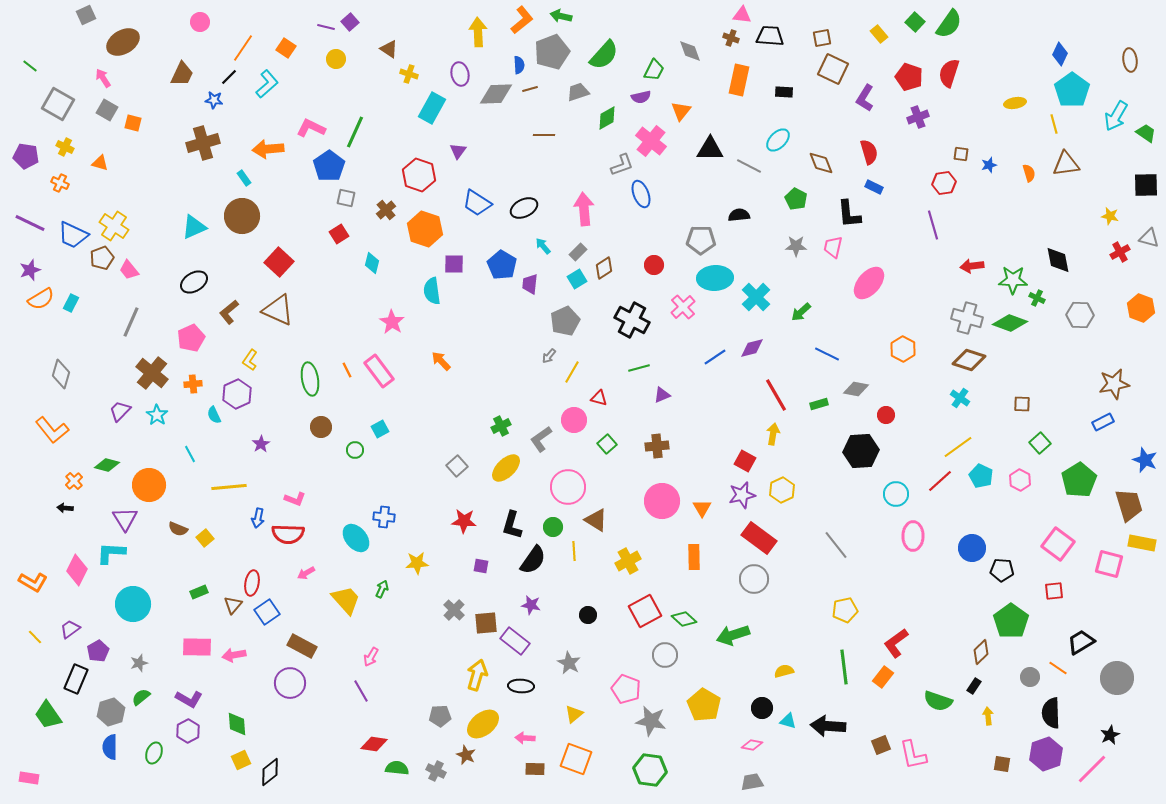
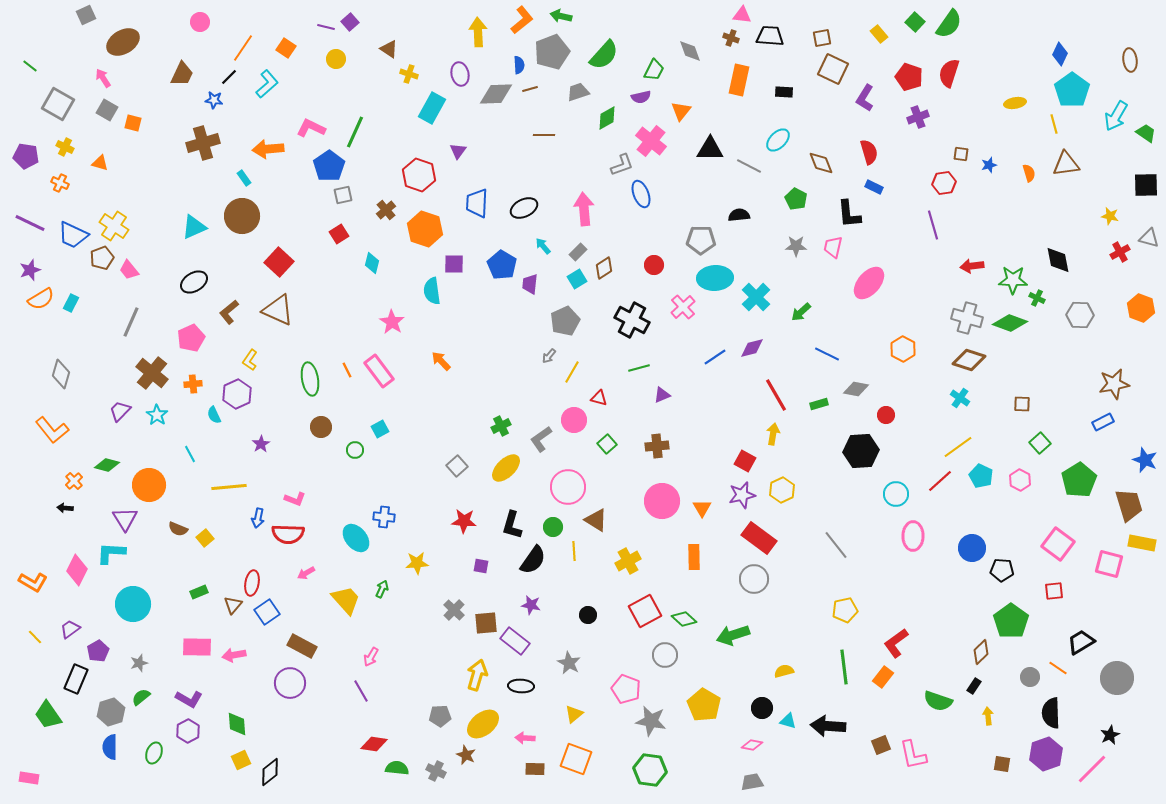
gray square at (346, 198): moved 3 px left, 3 px up; rotated 24 degrees counterclockwise
blue trapezoid at (477, 203): rotated 60 degrees clockwise
